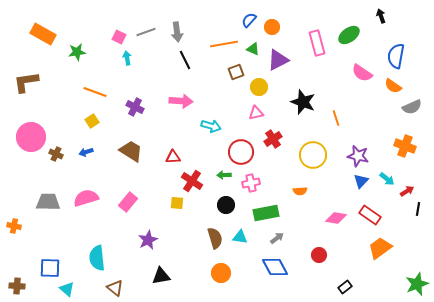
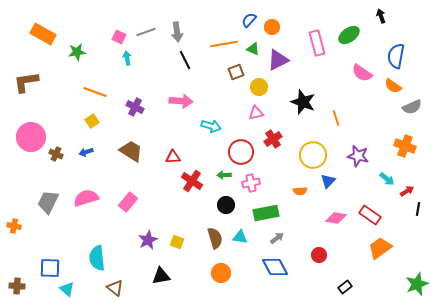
blue triangle at (361, 181): moved 33 px left
gray trapezoid at (48, 202): rotated 65 degrees counterclockwise
yellow square at (177, 203): moved 39 px down; rotated 16 degrees clockwise
